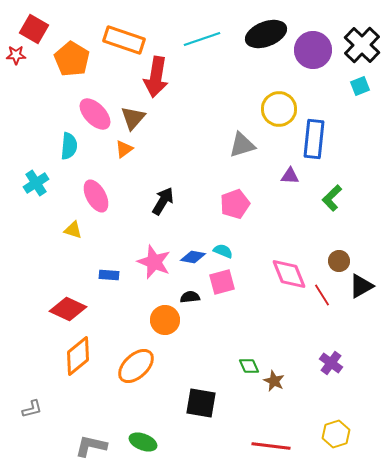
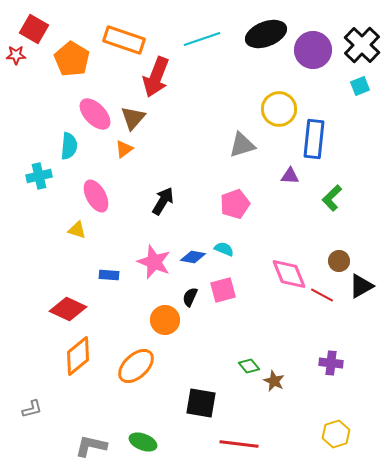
red arrow at (156, 77): rotated 12 degrees clockwise
cyan cross at (36, 183): moved 3 px right, 7 px up; rotated 20 degrees clockwise
yellow triangle at (73, 230): moved 4 px right
cyan semicircle at (223, 251): moved 1 px right, 2 px up
pink square at (222, 282): moved 1 px right, 8 px down
red line at (322, 295): rotated 30 degrees counterclockwise
black semicircle at (190, 297): rotated 60 degrees counterclockwise
purple cross at (331, 363): rotated 30 degrees counterclockwise
green diamond at (249, 366): rotated 15 degrees counterclockwise
red line at (271, 446): moved 32 px left, 2 px up
